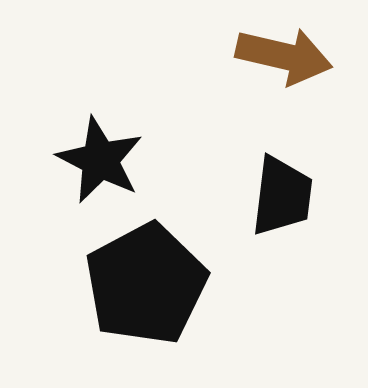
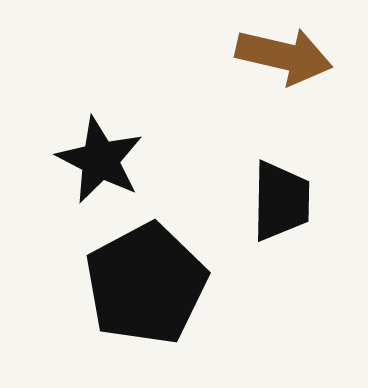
black trapezoid: moved 1 px left, 5 px down; rotated 6 degrees counterclockwise
